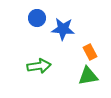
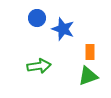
blue star: rotated 15 degrees clockwise
orange rectangle: rotated 28 degrees clockwise
green triangle: rotated 10 degrees counterclockwise
